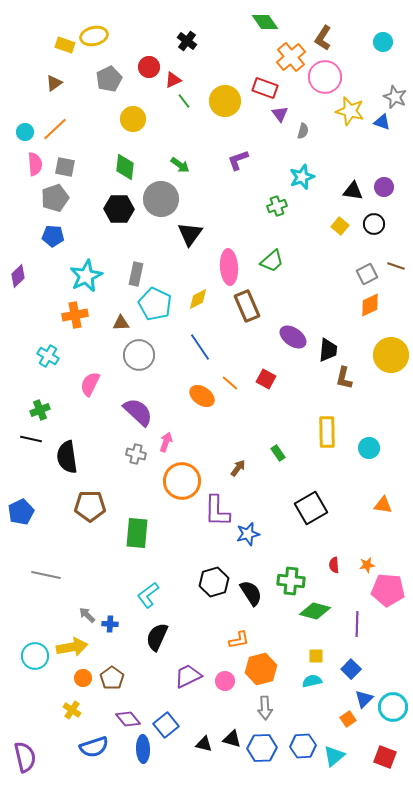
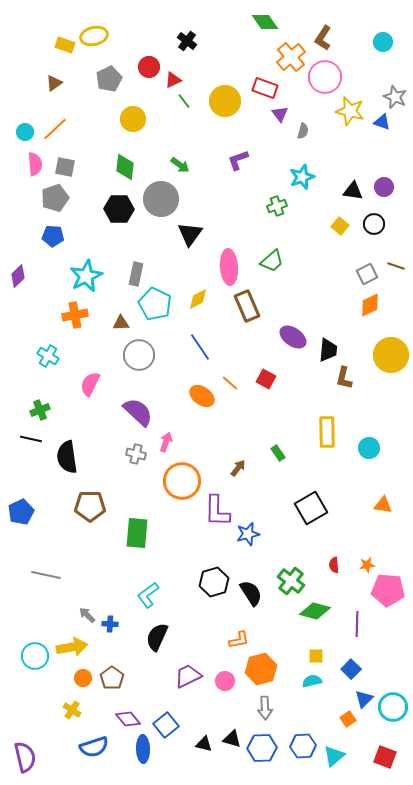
green cross at (291, 581): rotated 32 degrees clockwise
